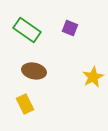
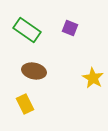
yellow star: moved 1 px down; rotated 15 degrees counterclockwise
